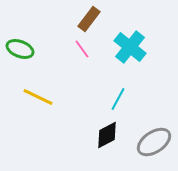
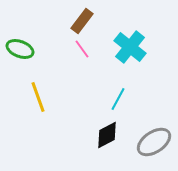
brown rectangle: moved 7 px left, 2 px down
yellow line: rotated 44 degrees clockwise
